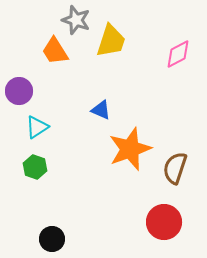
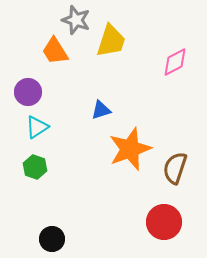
pink diamond: moved 3 px left, 8 px down
purple circle: moved 9 px right, 1 px down
blue triangle: rotated 40 degrees counterclockwise
